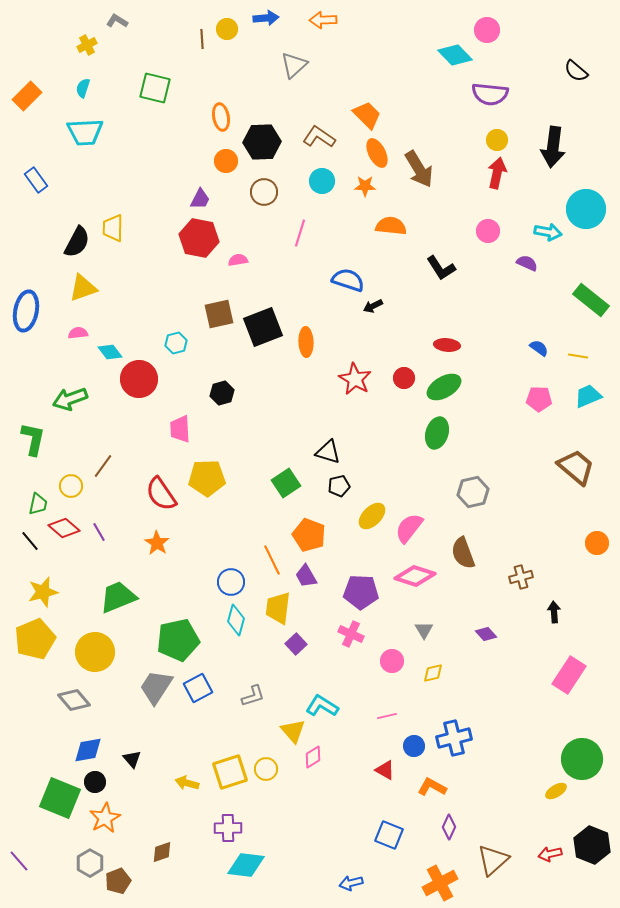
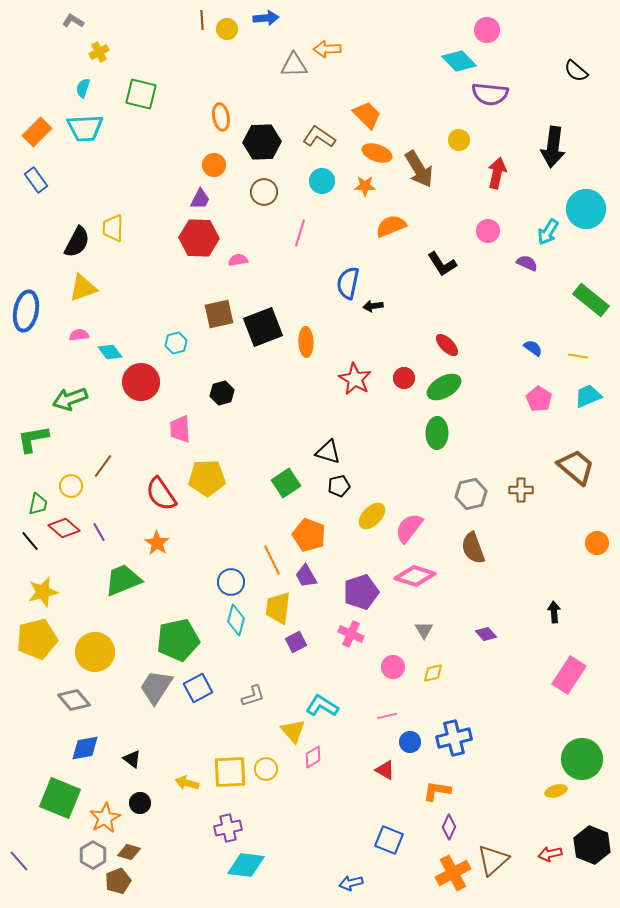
orange arrow at (323, 20): moved 4 px right, 29 px down
gray L-shape at (117, 21): moved 44 px left
brown line at (202, 39): moved 19 px up
yellow cross at (87, 45): moved 12 px right, 7 px down
cyan diamond at (455, 55): moved 4 px right, 6 px down
gray triangle at (294, 65): rotated 40 degrees clockwise
green square at (155, 88): moved 14 px left, 6 px down
orange rectangle at (27, 96): moved 10 px right, 36 px down
cyan trapezoid at (85, 132): moved 4 px up
yellow circle at (497, 140): moved 38 px left
orange ellipse at (377, 153): rotated 44 degrees counterclockwise
orange circle at (226, 161): moved 12 px left, 4 px down
orange semicircle at (391, 226): rotated 28 degrees counterclockwise
cyan arrow at (548, 232): rotated 112 degrees clockwise
red hexagon at (199, 238): rotated 9 degrees counterclockwise
black L-shape at (441, 268): moved 1 px right, 4 px up
blue semicircle at (348, 280): moved 3 px down; rotated 96 degrees counterclockwise
black arrow at (373, 306): rotated 18 degrees clockwise
pink semicircle at (78, 333): moved 1 px right, 2 px down
red ellipse at (447, 345): rotated 40 degrees clockwise
blue semicircle at (539, 348): moved 6 px left
red circle at (139, 379): moved 2 px right, 3 px down
pink pentagon at (539, 399): rotated 30 degrees clockwise
green ellipse at (437, 433): rotated 16 degrees counterclockwise
green L-shape at (33, 439): rotated 112 degrees counterclockwise
gray hexagon at (473, 492): moved 2 px left, 2 px down
brown semicircle at (463, 553): moved 10 px right, 5 px up
brown cross at (521, 577): moved 87 px up; rotated 15 degrees clockwise
purple pentagon at (361, 592): rotated 20 degrees counterclockwise
green trapezoid at (118, 597): moved 5 px right, 17 px up
yellow pentagon at (35, 639): moved 2 px right; rotated 9 degrees clockwise
purple square at (296, 644): moved 2 px up; rotated 15 degrees clockwise
pink circle at (392, 661): moved 1 px right, 6 px down
blue circle at (414, 746): moved 4 px left, 4 px up
blue diamond at (88, 750): moved 3 px left, 2 px up
black triangle at (132, 759): rotated 12 degrees counterclockwise
yellow square at (230, 772): rotated 15 degrees clockwise
black circle at (95, 782): moved 45 px right, 21 px down
orange L-shape at (432, 787): moved 5 px right, 4 px down; rotated 20 degrees counterclockwise
yellow ellipse at (556, 791): rotated 15 degrees clockwise
purple cross at (228, 828): rotated 12 degrees counterclockwise
blue square at (389, 835): moved 5 px down
brown diamond at (162, 852): moved 33 px left; rotated 35 degrees clockwise
gray hexagon at (90, 863): moved 3 px right, 8 px up
orange cross at (440, 883): moved 13 px right, 10 px up
